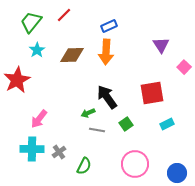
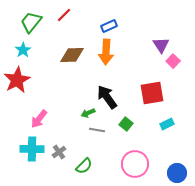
cyan star: moved 14 px left
pink square: moved 11 px left, 6 px up
green square: rotated 16 degrees counterclockwise
green semicircle: rotated 18 degrees clockwise
